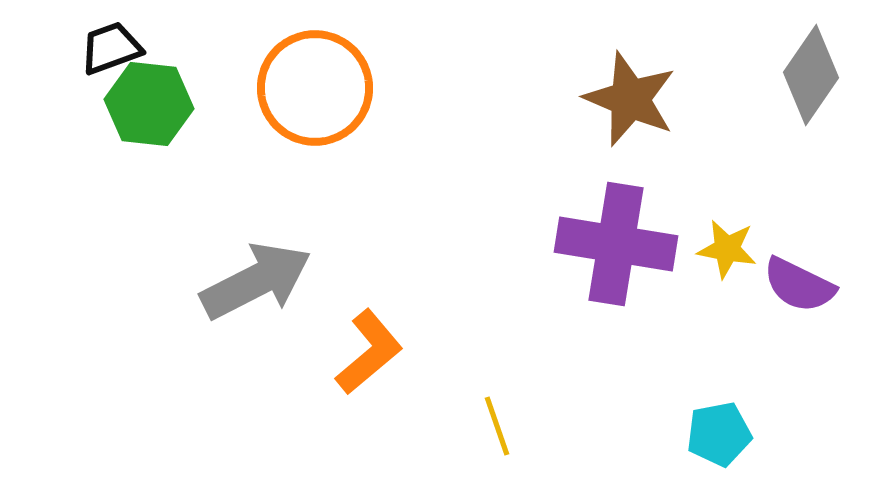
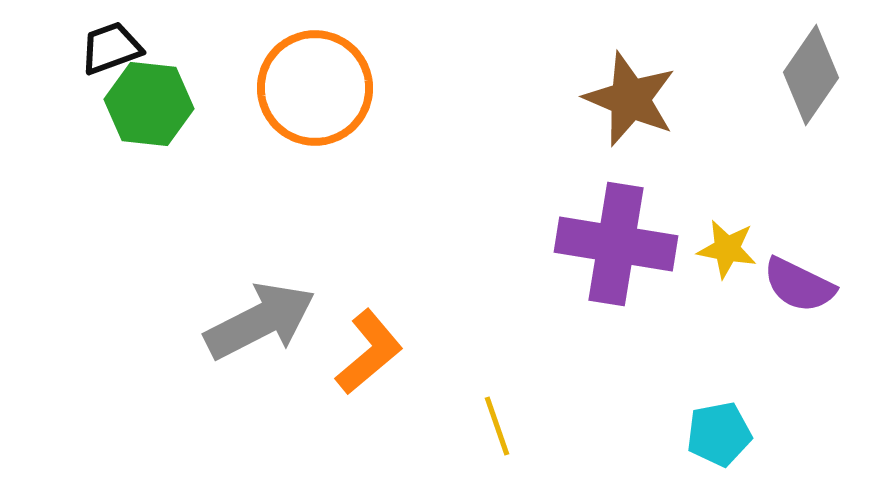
gray arrow: moved 4 px right, 40 px down
